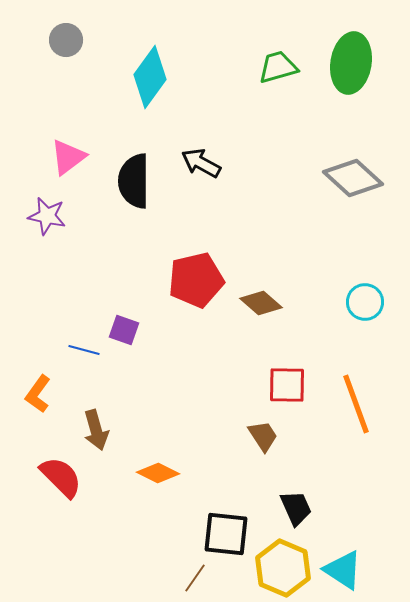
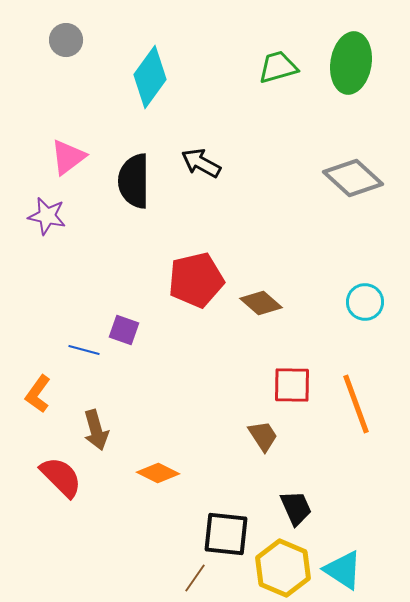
red square: moved 5 px right
